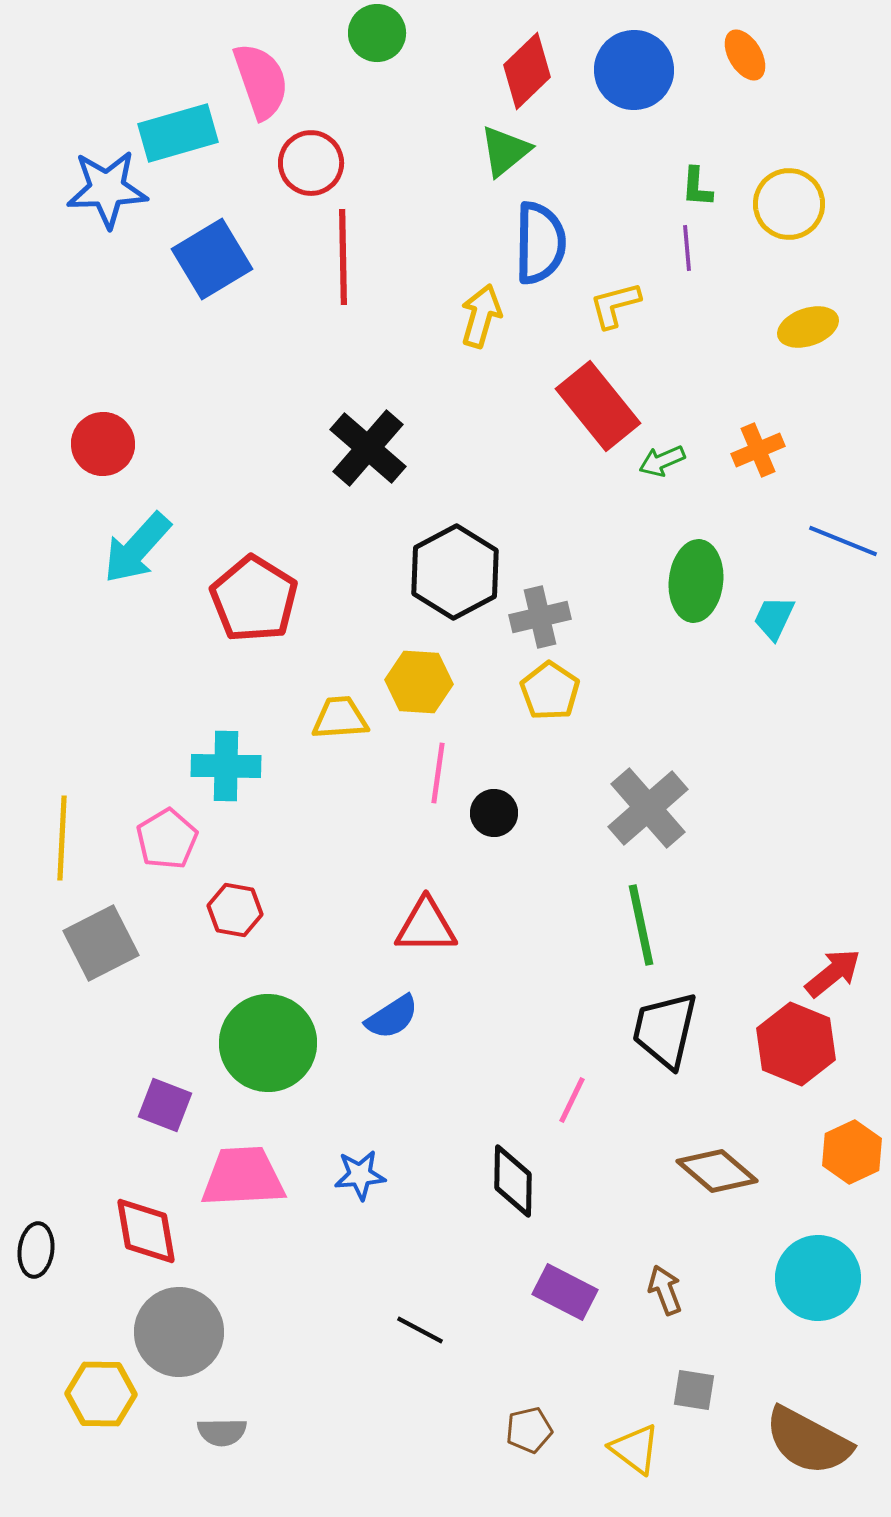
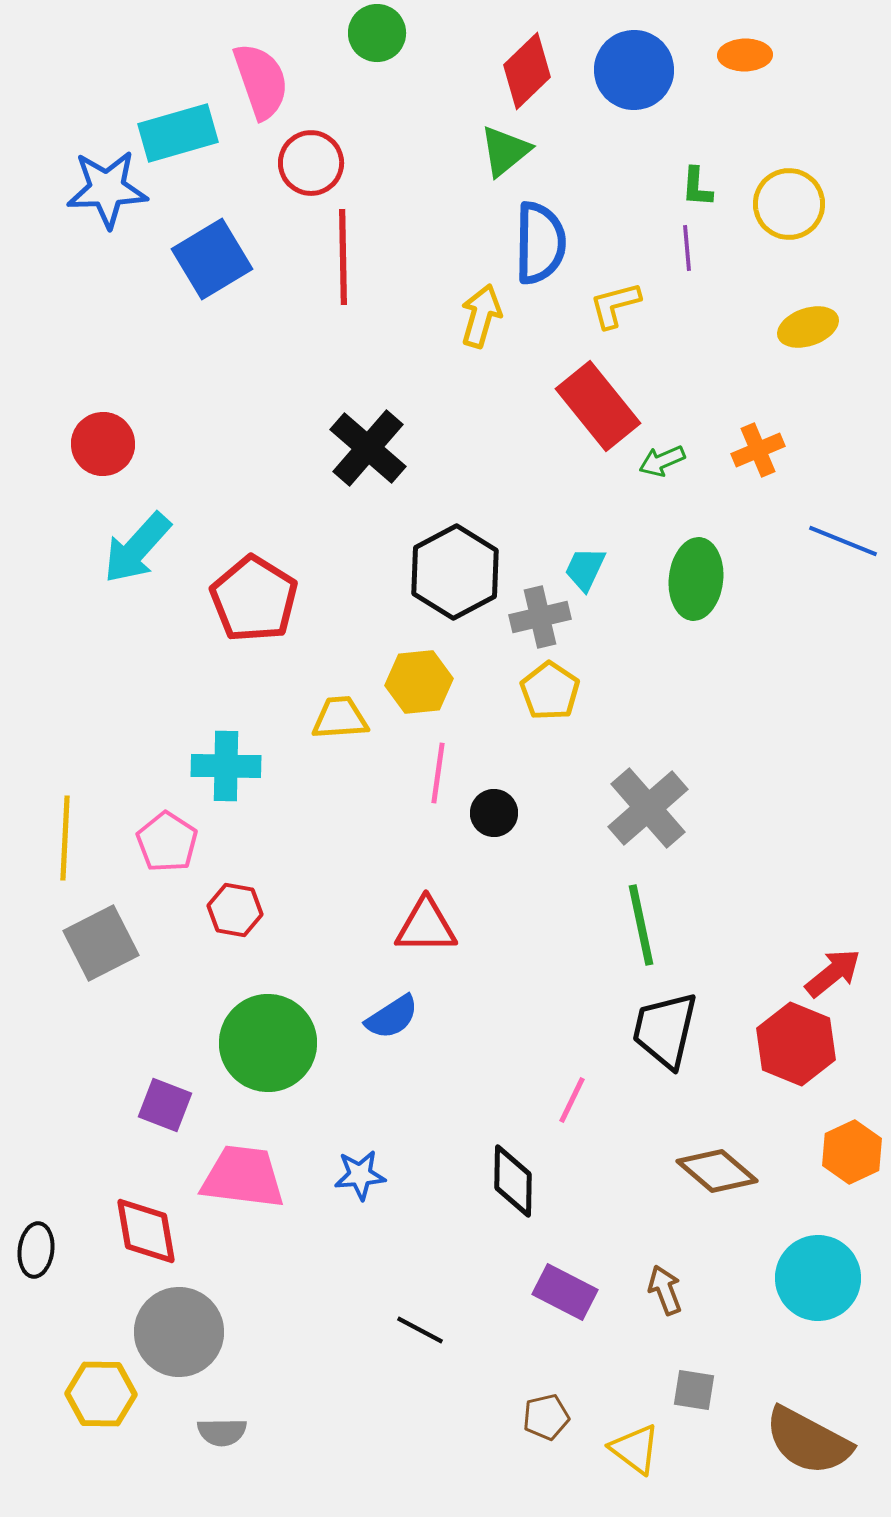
orange ellipse at (745, 55): rotated 60 degrees counterclockwise
green ellipse at (696, 581): moved 2 px up
cyan trapezoid at (774, 618): moved 189 px left, 49 px up
yellow hexagon at (419, 682): rotated 10 degrees counterclockwise
yellow line at (62, 838): moved 3 px right
pink pentagon at (167, 839): moved 3 px down; rotated 8 degrees counterclockwise
pink trapezoid at (243, 1177): rotated 10 degrees clockwise
brown pentagon at (529, 1430): moved 17 px right, 13 px up
